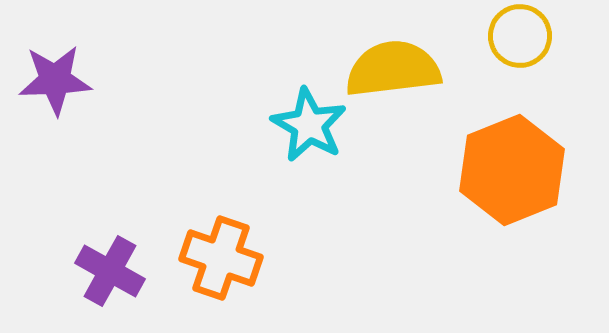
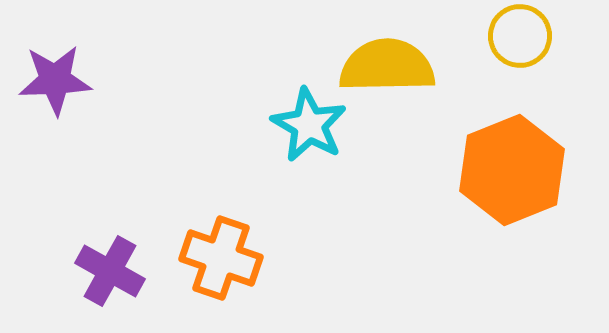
yellow semicircle: moved 6 px left, 3 px up; rotated 6 degrees clockwise
